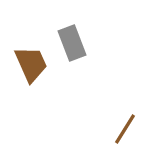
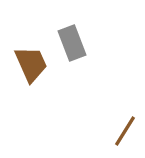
brown line: moved 2 px down
